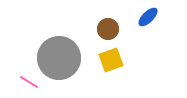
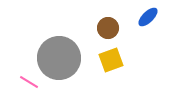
brown circle: moved 1 px up
